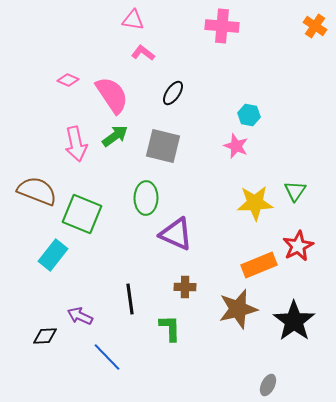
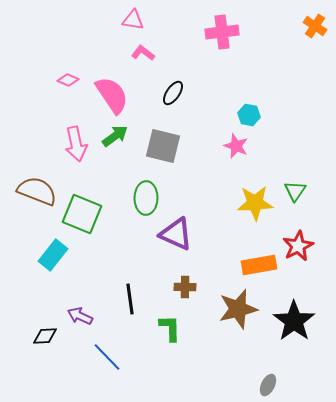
pink cross: moved 6 px down; rotated 12 degrees counterclockwise
orange rectangle: rotated 12 degrees clockwise
